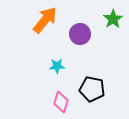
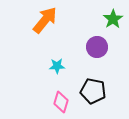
purple circle: moved 17 px right, 13 px down
black pentagon: moved 1 px right, 2 px down
